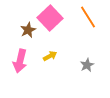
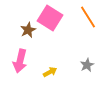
pink square: rotated 15 degrees counterclockwise
yellow arrow: moved 16 px down
